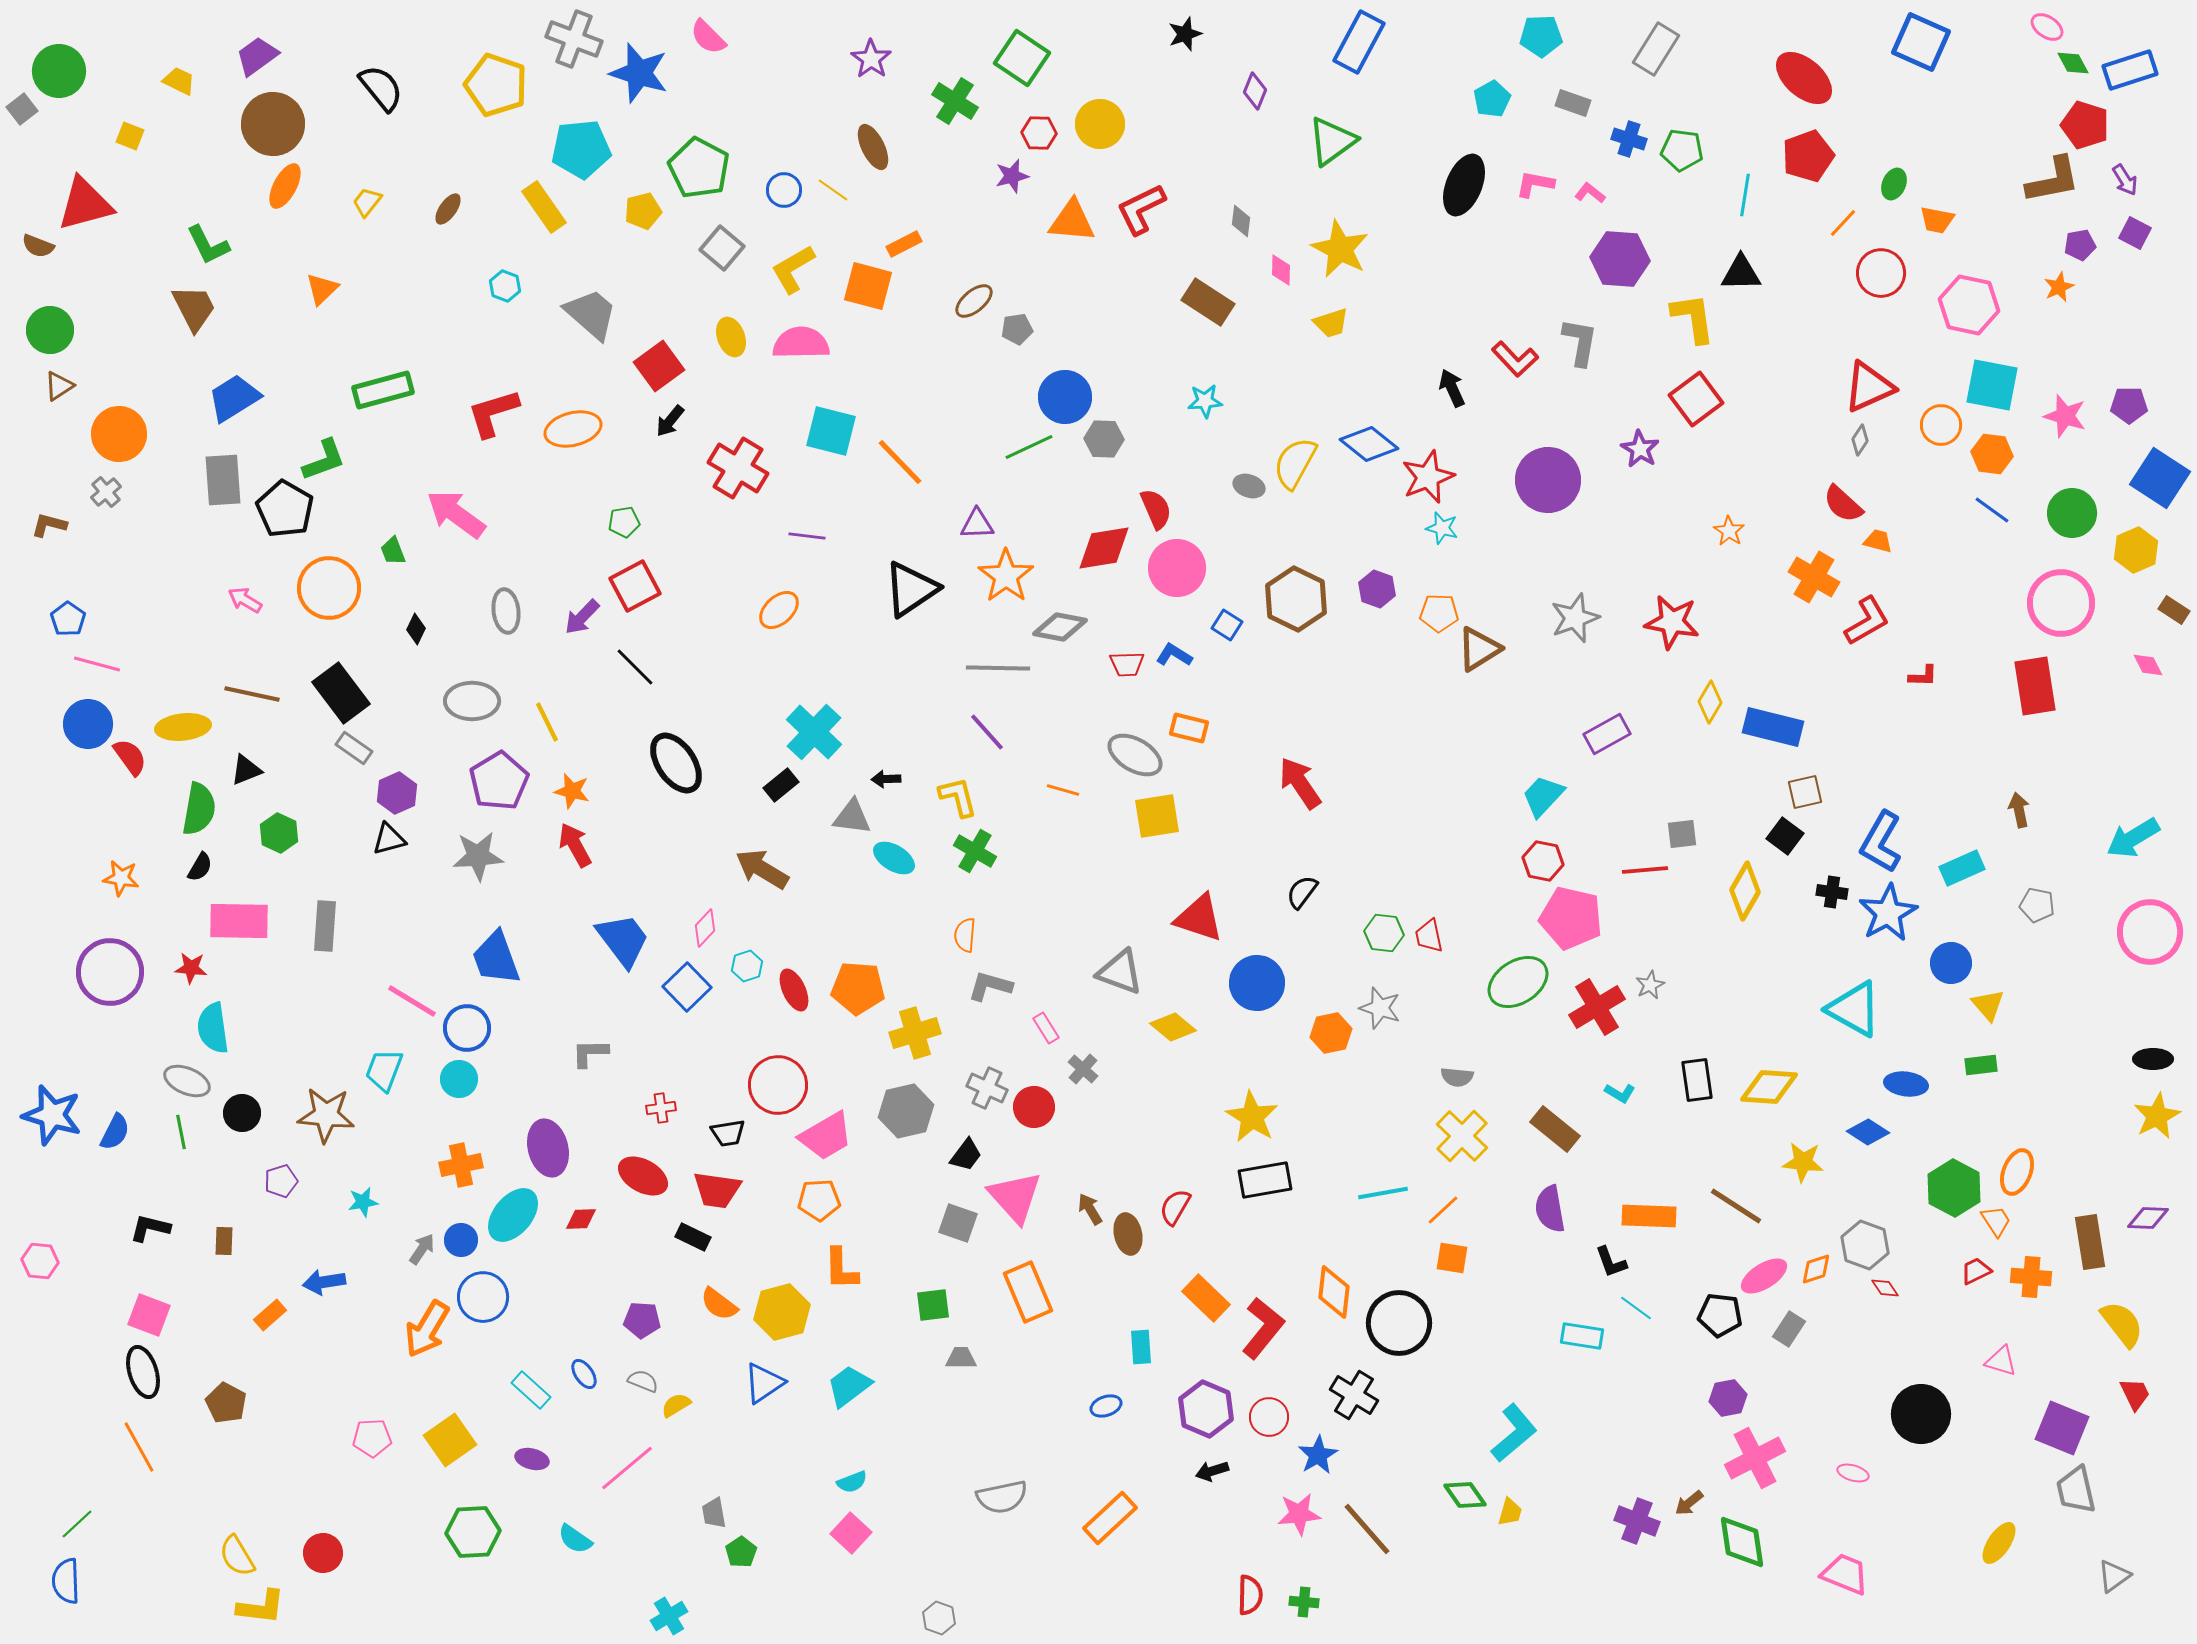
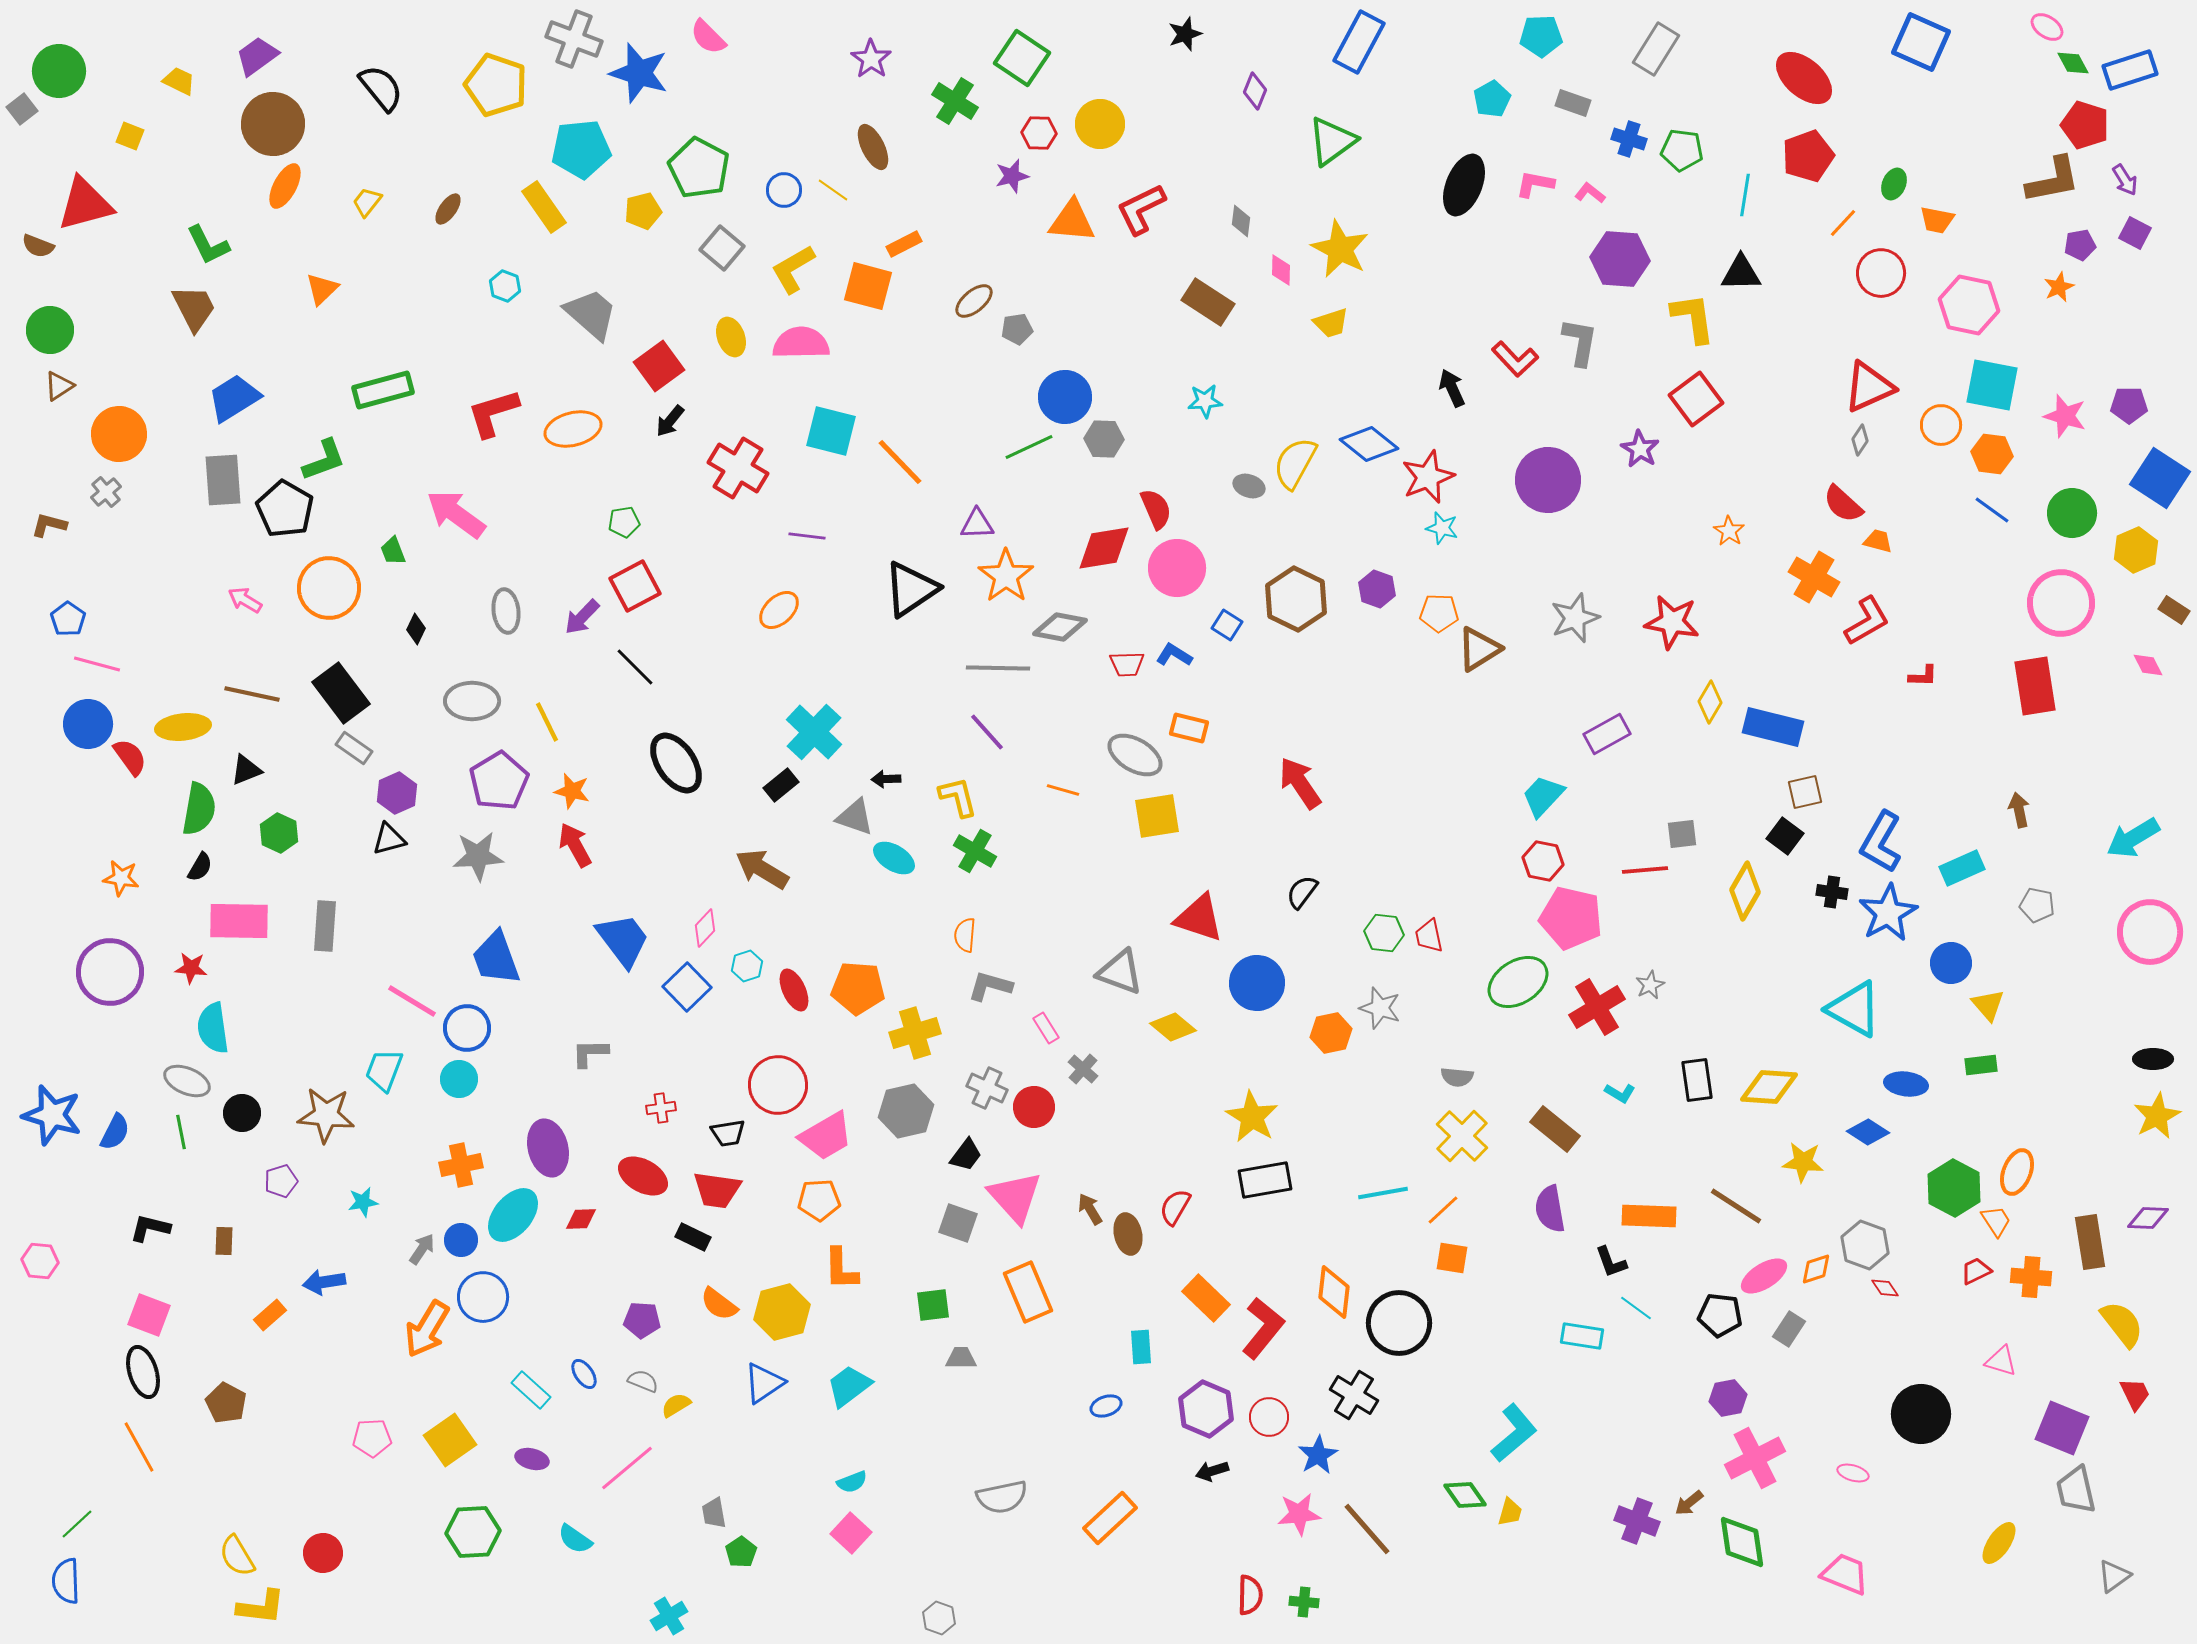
gray triangle at (852, 817): moved 3 px right; rotated 12 degrees clockwise
